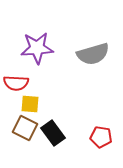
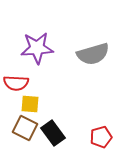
red pentagon: rotated 25 degrees counterclockwise
